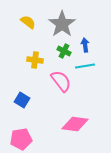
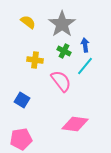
cyan line: rotated 42 degrees counterclockwise
